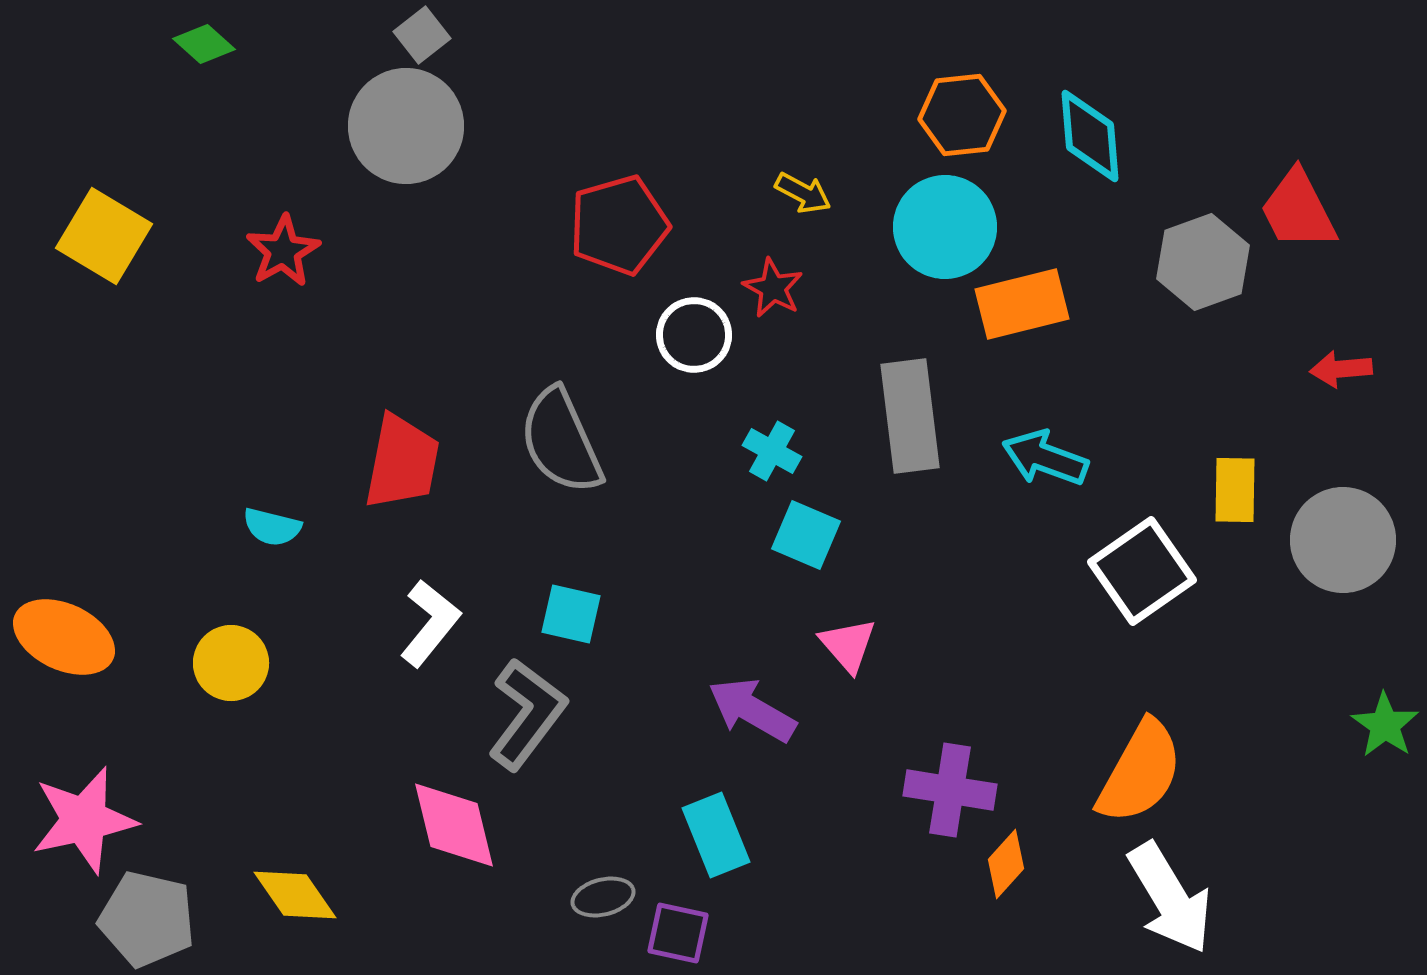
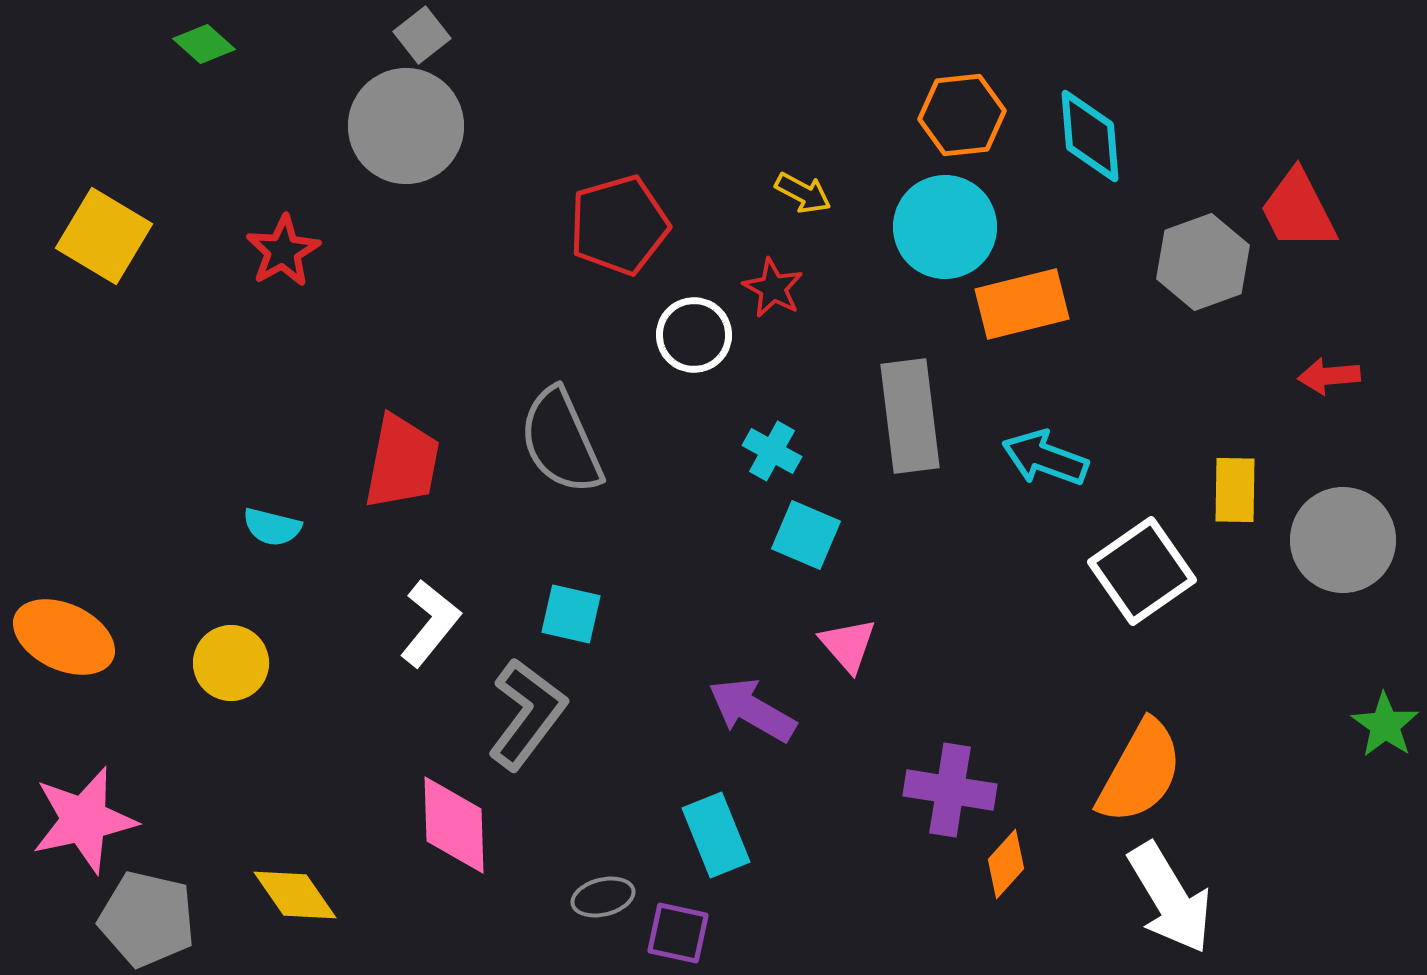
red arrow at (1341, 369): moved 12 px left, 7 px down
pink diamond at (454, 825): rotated 12 degrees clockwise
